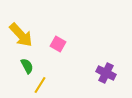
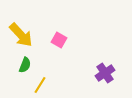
pink square: moved 1 px right, 4 px up
green semicircle: moved 2 px left, 1 px up; rotated 49 degrees clockwise
purple cross: moved 1 px left; rotated 30 degrees clockwise
